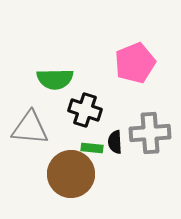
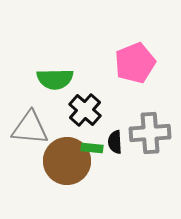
black cross: rotated 24 degrees clockwise
brown circle: moved 4 px left, 13 px up
